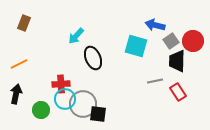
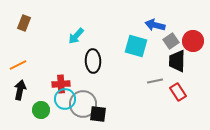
black ellipse: moved 3 px down; rotated 20 degrees clockwise
orange line: moved 1 px left, 1 px down
black arrow: moved 4 px right, 4 px up
